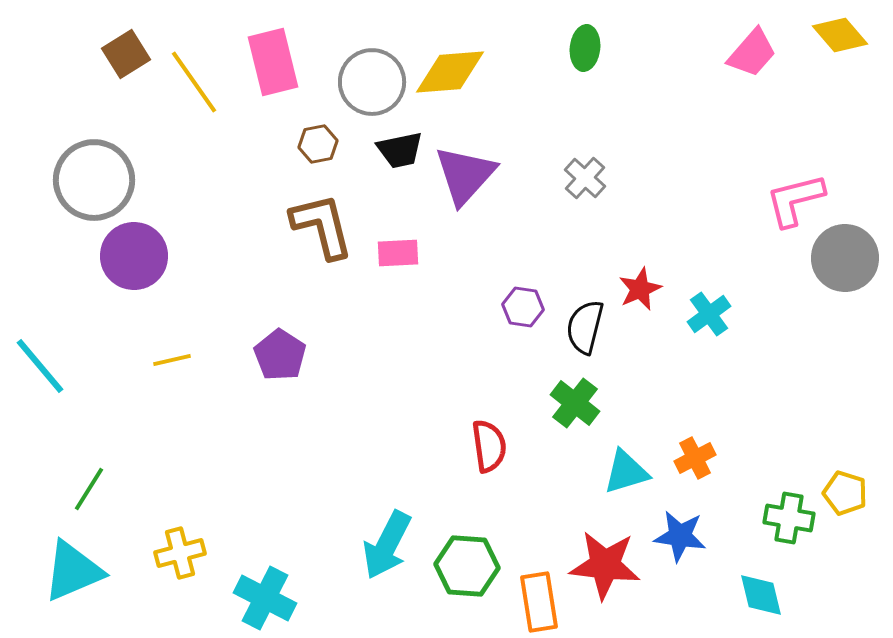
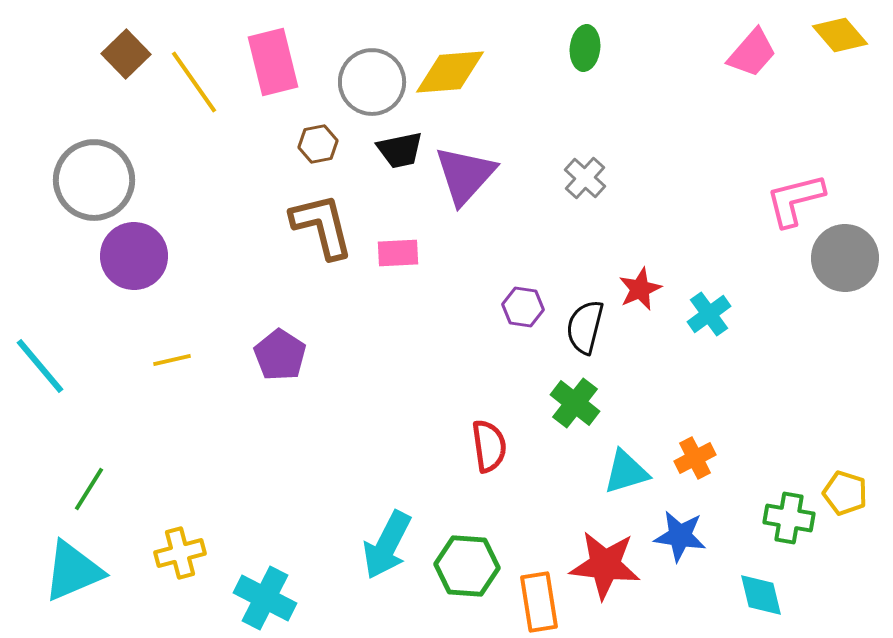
brown square at (126, 54): rotated 12 degrees counterclockwise
